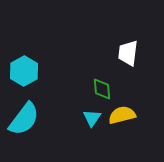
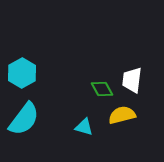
white trapezoid: moved 4 px right, 27 px down
cyan hexagon: moved 2 px left, 2 px down
green diamond: rotated 25 degrees counterclockwise
cyan triangle: moved 8 px left, 9 px down; rotated 48 degrees counterclockwise
